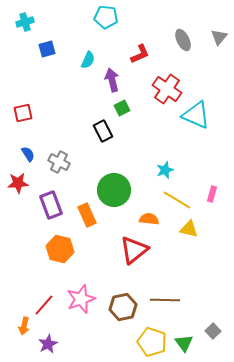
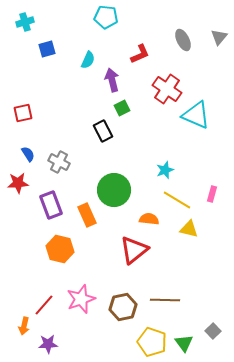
purple star: rotated 24 degrees clockwise
